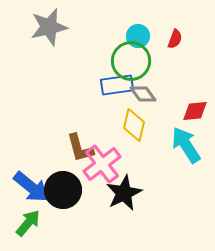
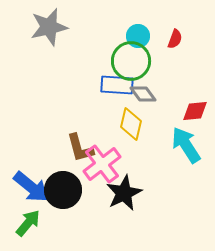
blue rectangle: rotated 12 degrees clockwise
yellow diamond: moved 3 px left, 1 px up
